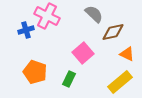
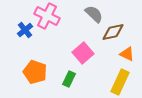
blue cross: moved 1 px left; rotated 21 degrees counterclockwise
yellow rectangle: rotated 25 degrees counterclockwise
